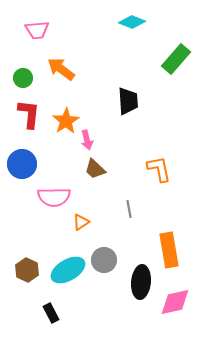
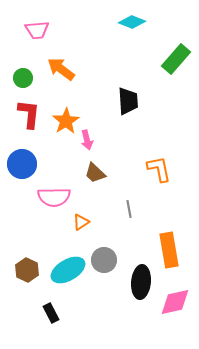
brown trapezoid: moved 4 px down
